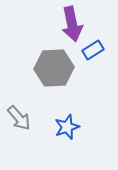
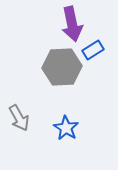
gray hexagon: moved 8 px right, 1 px up
gray arrow: rotated 12 degrees clockwise
blue star: moved 1 px left, 1 px down; rotated 20 degrees counterclockwise
